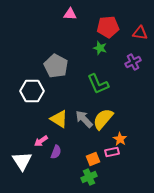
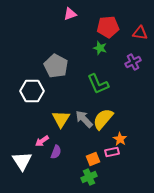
pink triangle: rotated 24 degrees counterclockwise
yellow triangle: moved 2 px right; rotated 30 degrees clockwise
pink arrow: moved 1 px right
